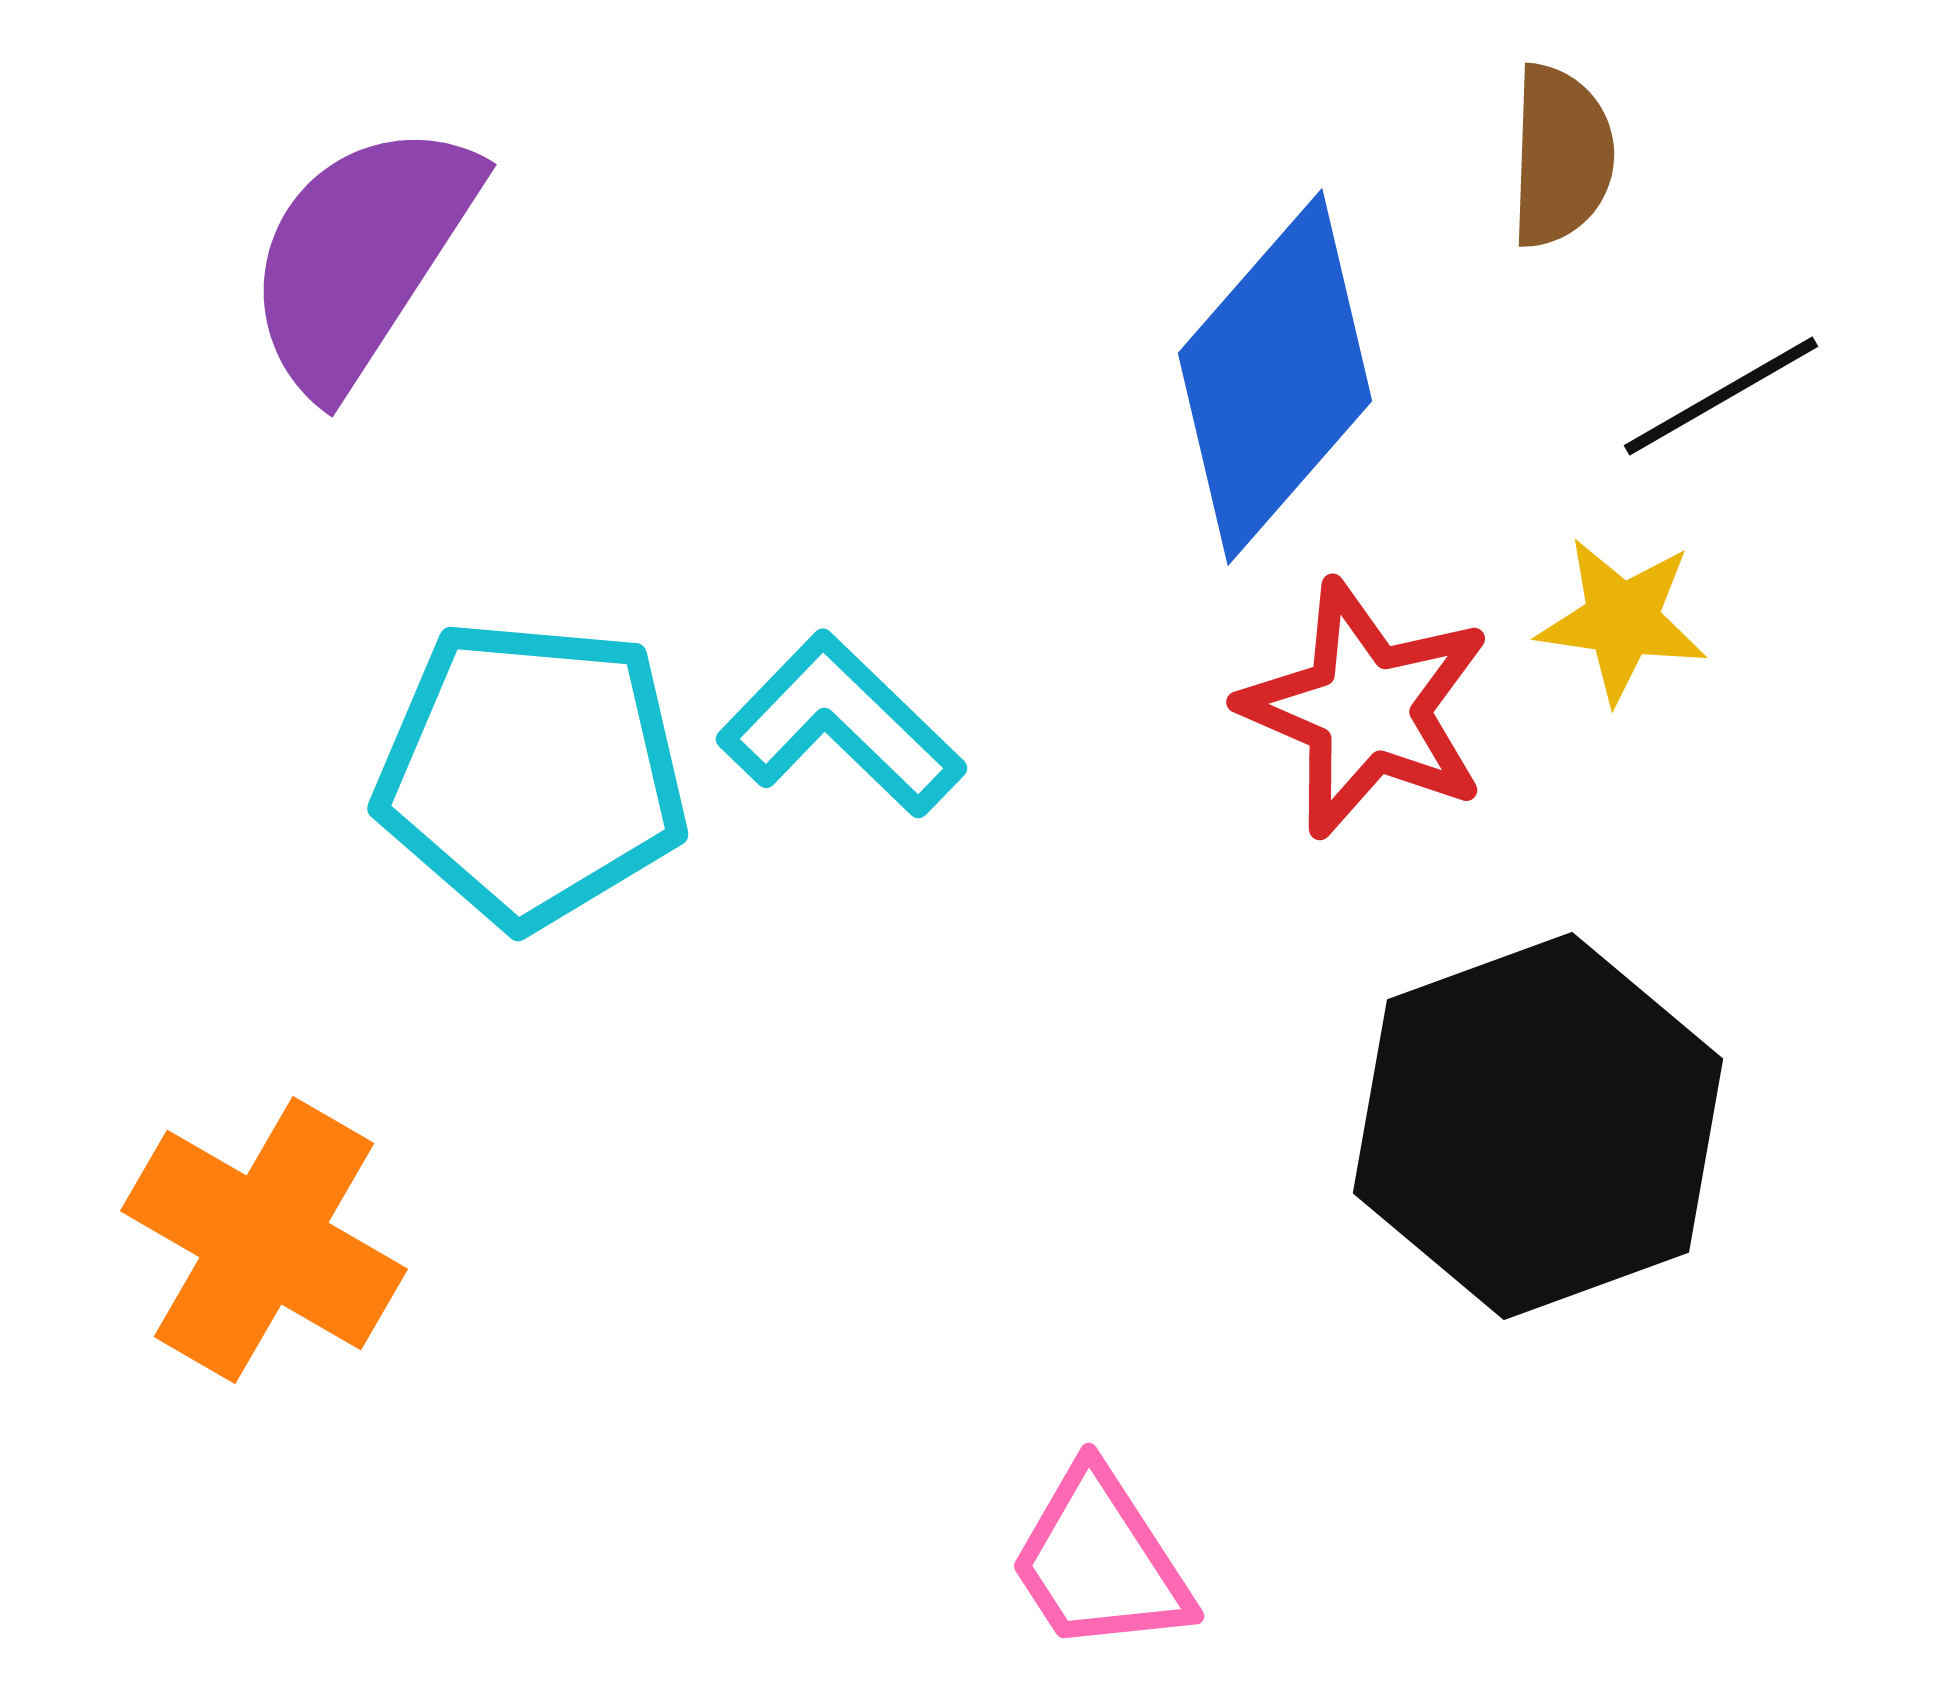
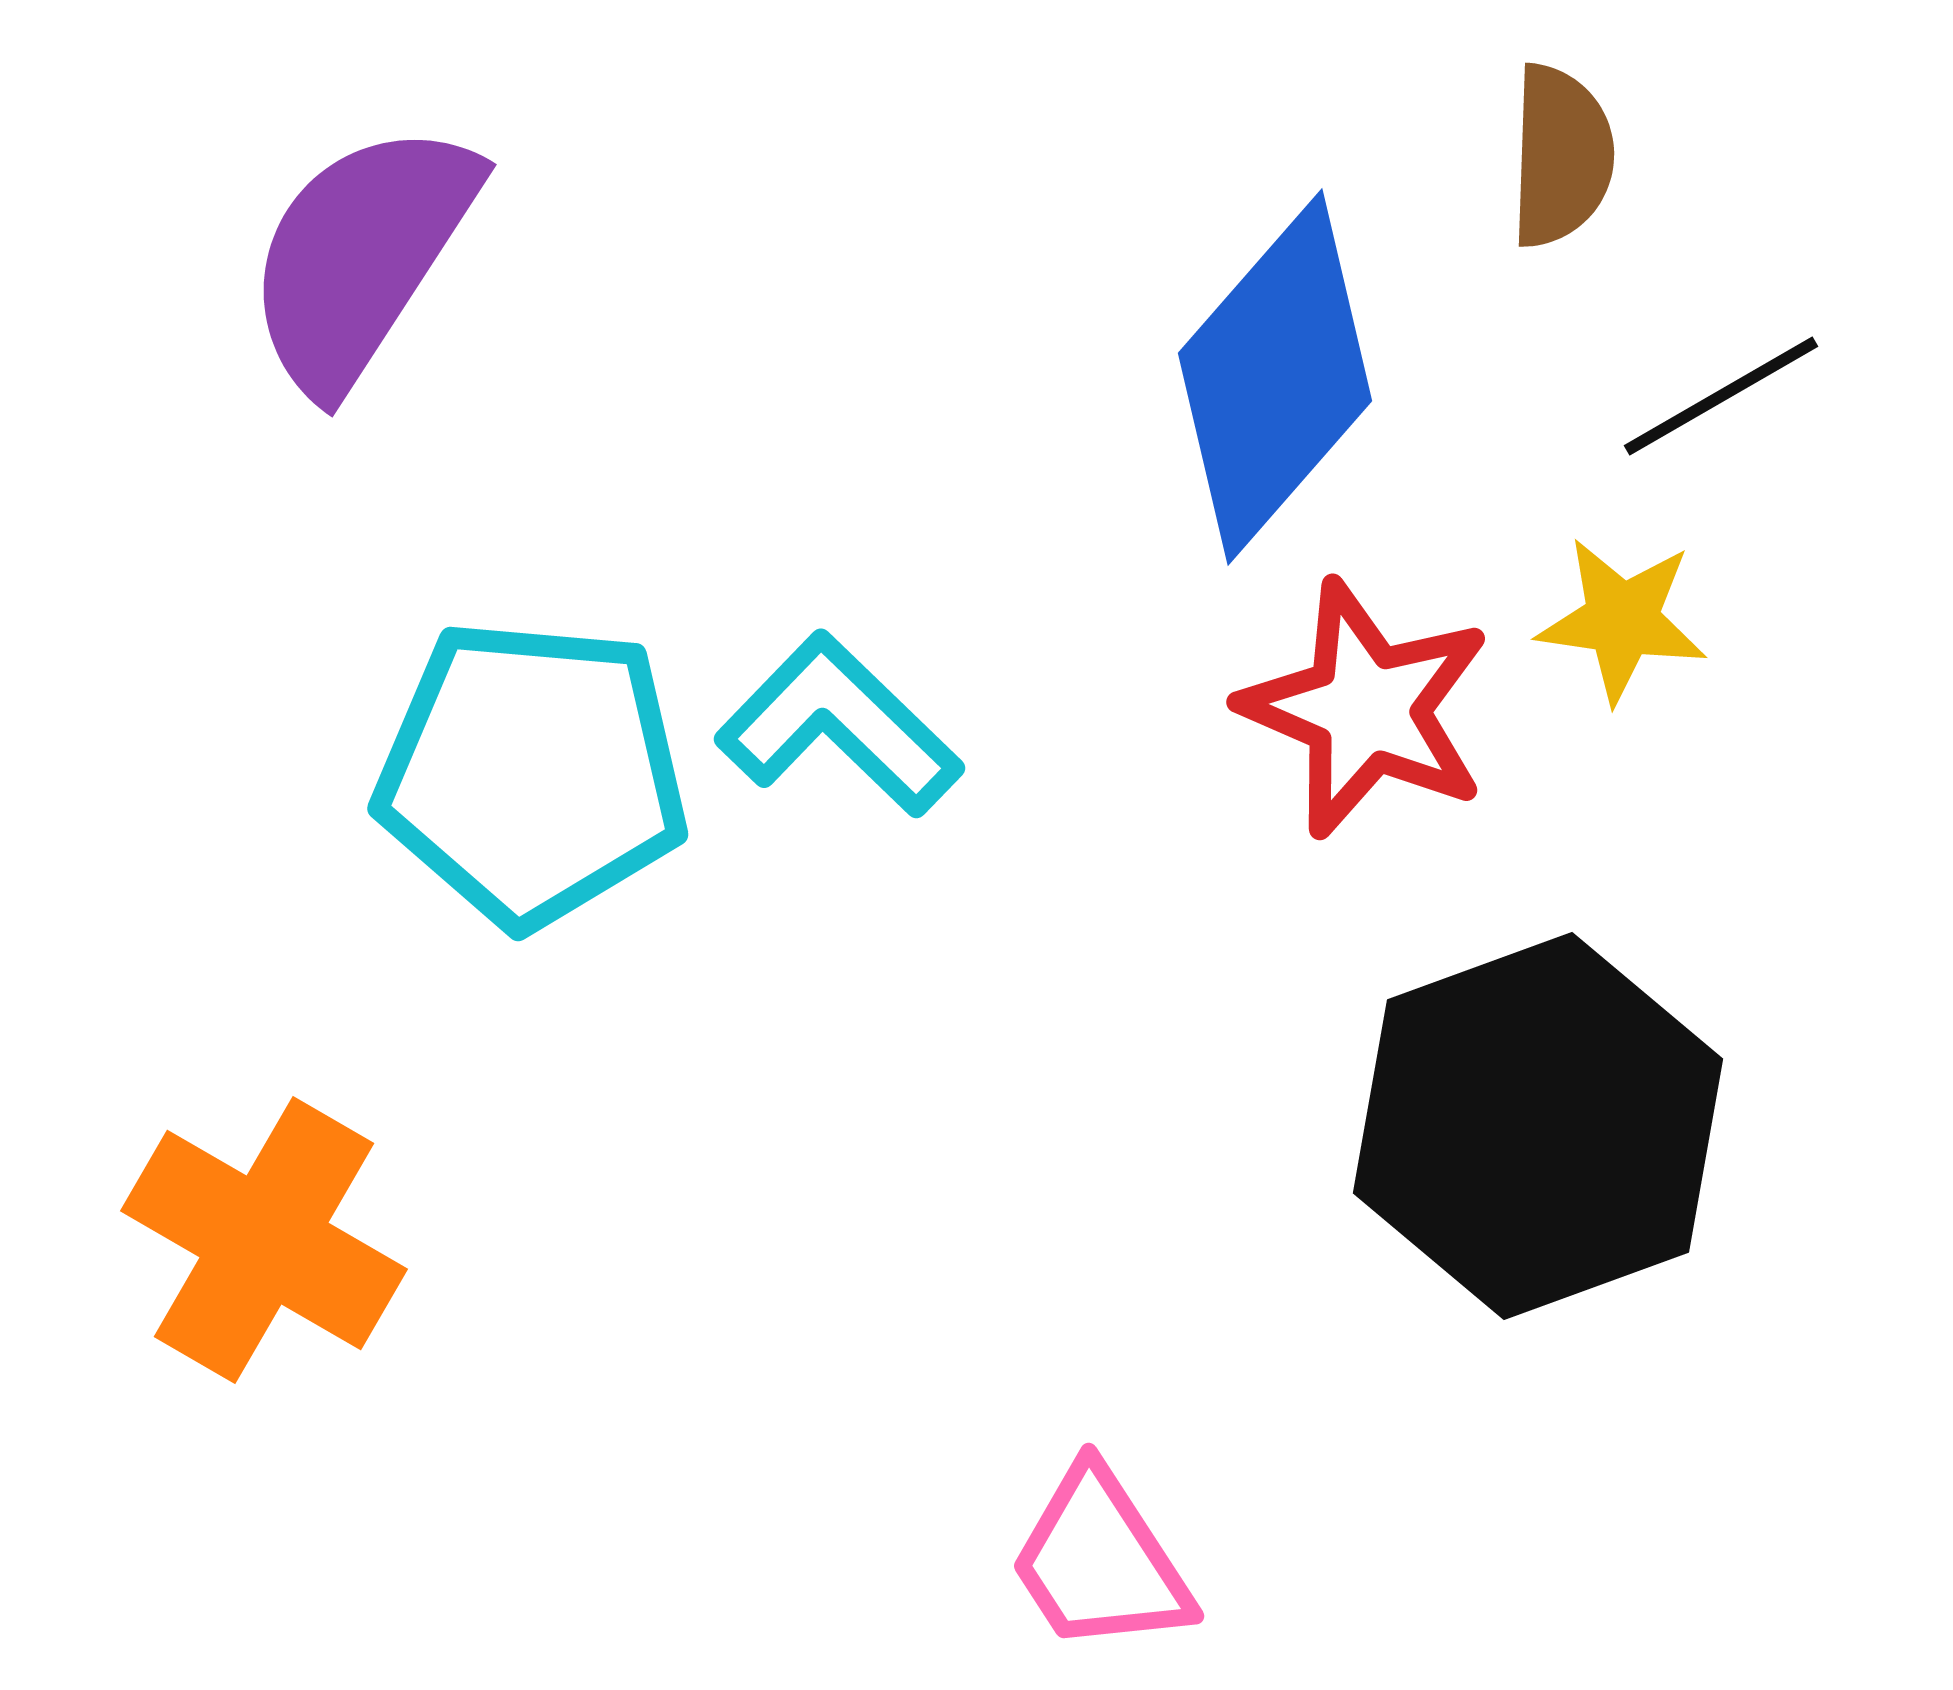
cyan L-shape: moved 2 px left
